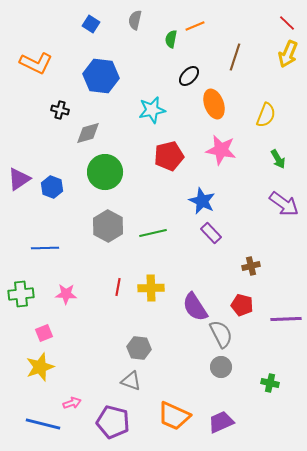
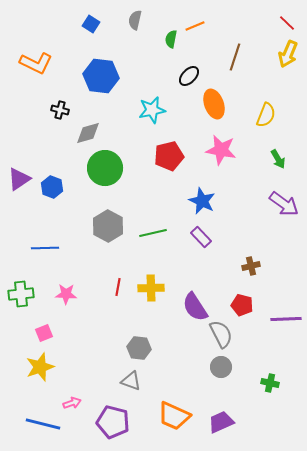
green circle at (105, 172): moved 4 px up
purple rectangle at (211, 233): moved 10 px left, 4 px down
